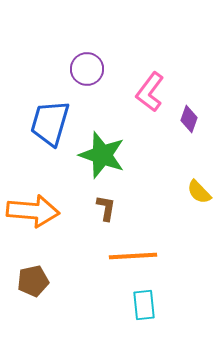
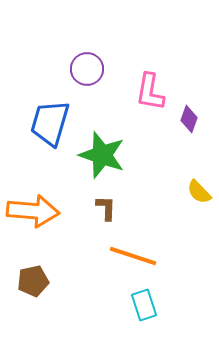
pink L-shape: rotated 27 degrees counterclockwise
brown L-shape: rotated 8 degrees counterclockwise
orange line: rotated 21 degrees clockwise
cyan rectangle: rotated 12 degrees counterclockwise
